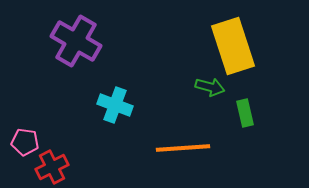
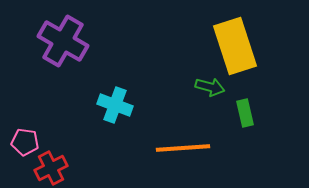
purple cross: moved 13 px left
yellow rectangle: moved 2 px right
red cross: moved 1 px left, 1 px down
